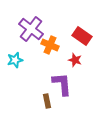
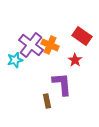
purple cross: moved 16 px down
red star: rotated 16 degrees clockwise
